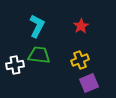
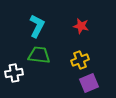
red star: rotated 28 degrees counterclockwise
white cross: moved 1 px left, 8 px down
